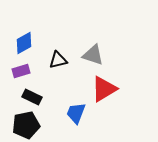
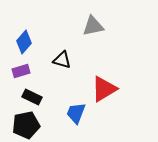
blue diamond: moved 1 px up; rotated 20 degrees counterclockwise
gray triangle: moved 29 px up; rotated 30 degrees counterclockwise
black triangle: moved 4 px right; rotated 30 degrees clockwise
